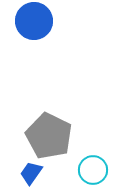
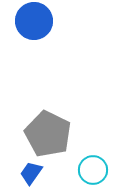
gray pentagon: moved 1 px left, 2 px up
